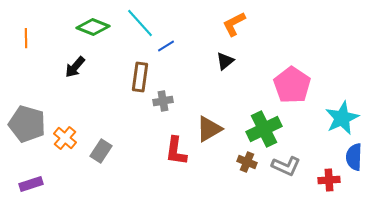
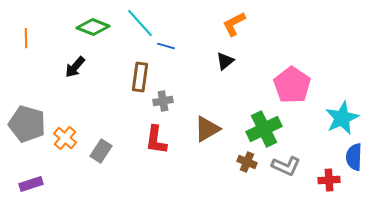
blue line: rotated 48 degrees clockwise
brown triangle: moved 2 px left
red L-shape: moved 20 px left, 11 px up
